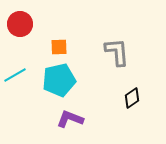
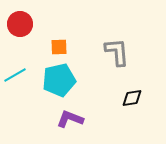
black diamond: rotated 25 degrees clockwise
